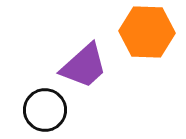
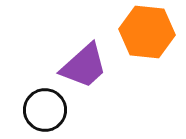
orange hexagon: rotated 4 degrees clockwise
